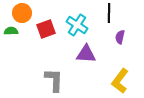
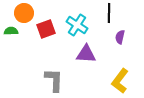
orange circle: moved 2 px right
